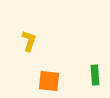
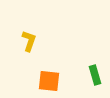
green rectangle: rotated 12 degrees counterclockwise
